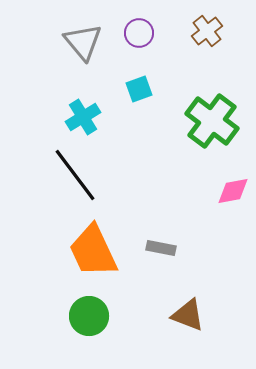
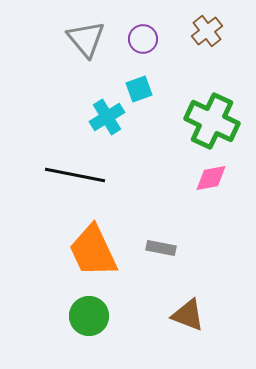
purple circle: moved 4 px right, 6 px down
gray triangle: moved 3 px right, 3 px up
cyan cross: moved 24 px right
green cross: rotated 12 degrees counterclockwise
black line: rotated 42 degrees counterclockwise
pink diamond: moved 22 px left, 13 px up
